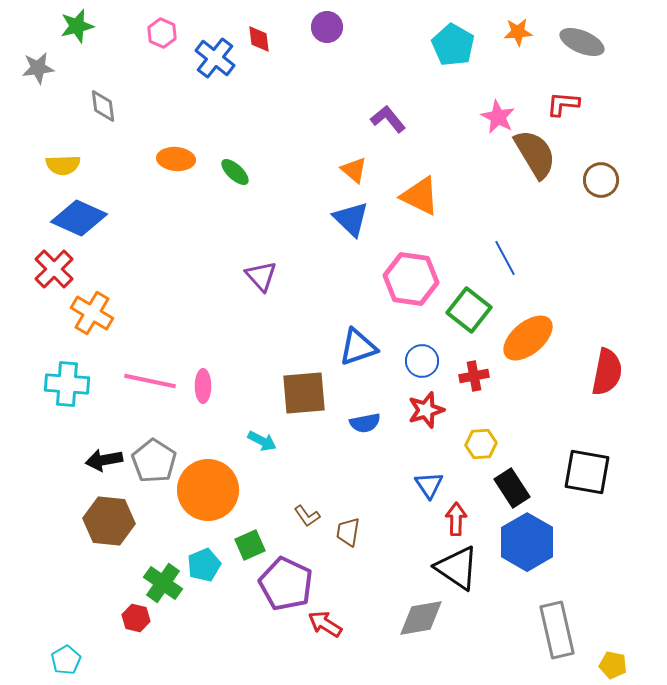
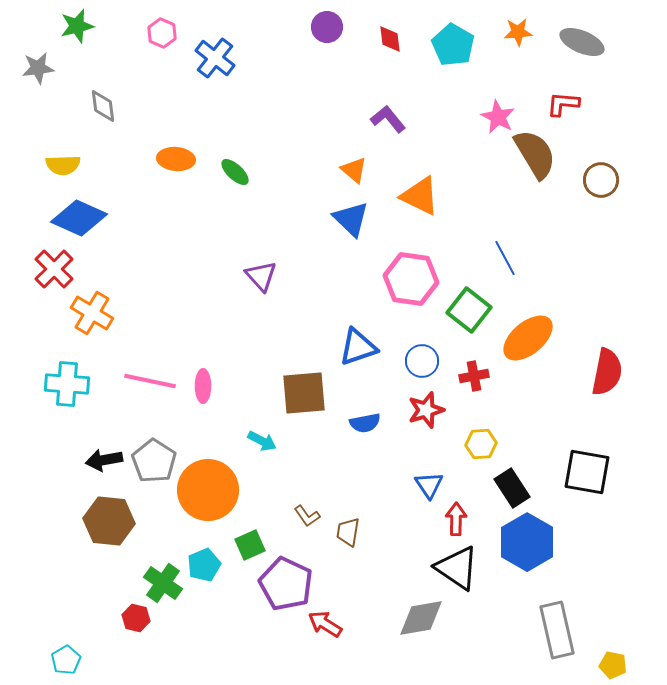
red diamond at (259, 39): moved 131 px right
